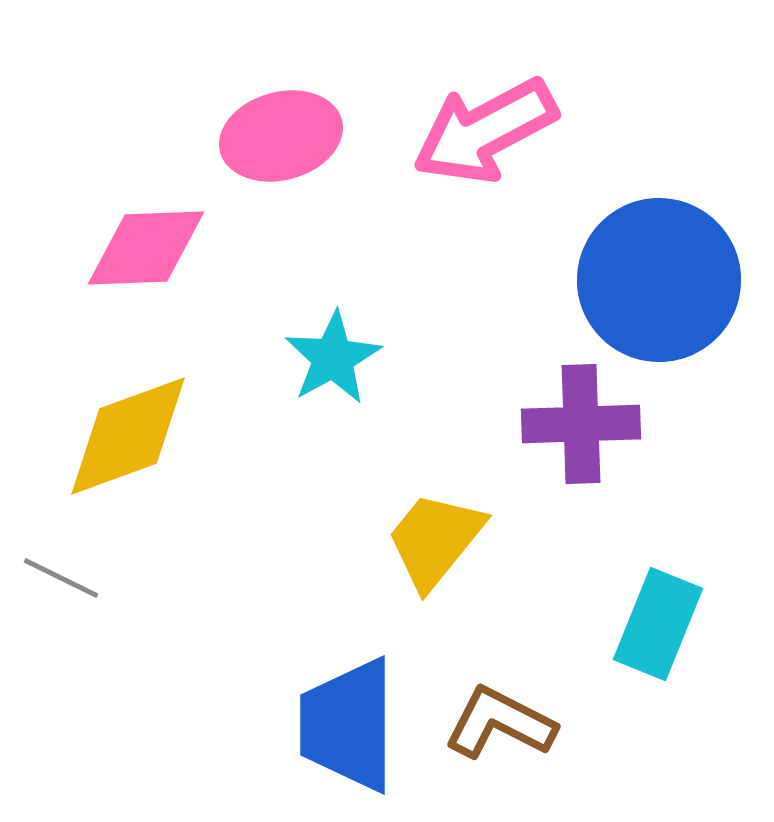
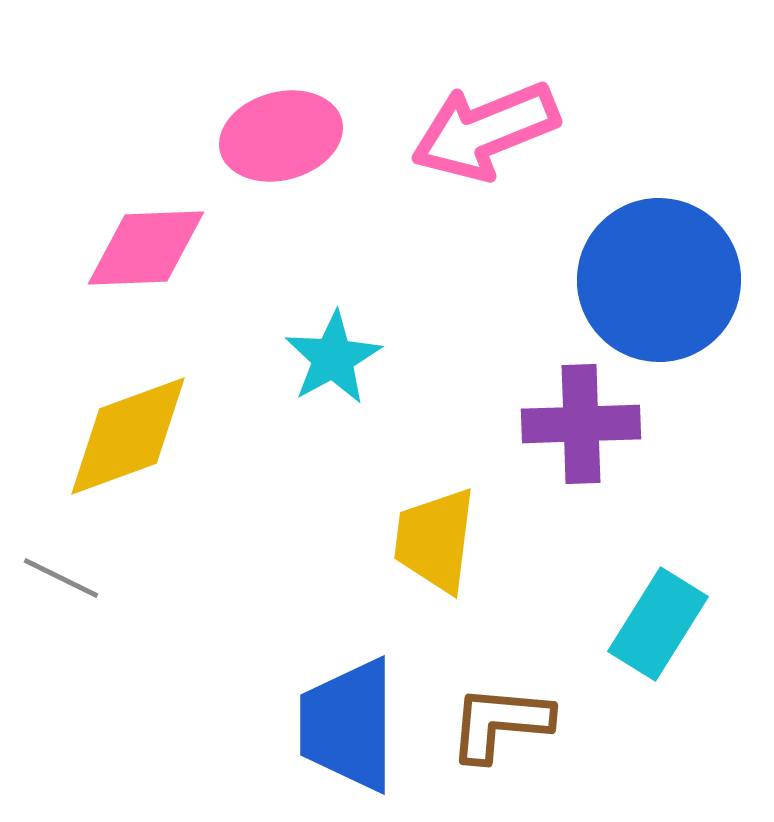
pink arrow: rotated 6 degrees clockwise
yellow trapezoid: rotated 32 degrees counterclockwise
cyan rectangle: rotated 10 degrees clockwise
brown L-shape: rotated 22 degrees counterclockwise
